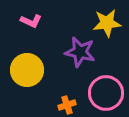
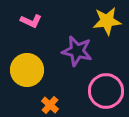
yellow star: moved 2 px up
purple star: moved 3 px left, 1 px up
pink circle: moved 2 px up
orange cross: moved 17 px left; rotated 30 degrees counterclockwise
